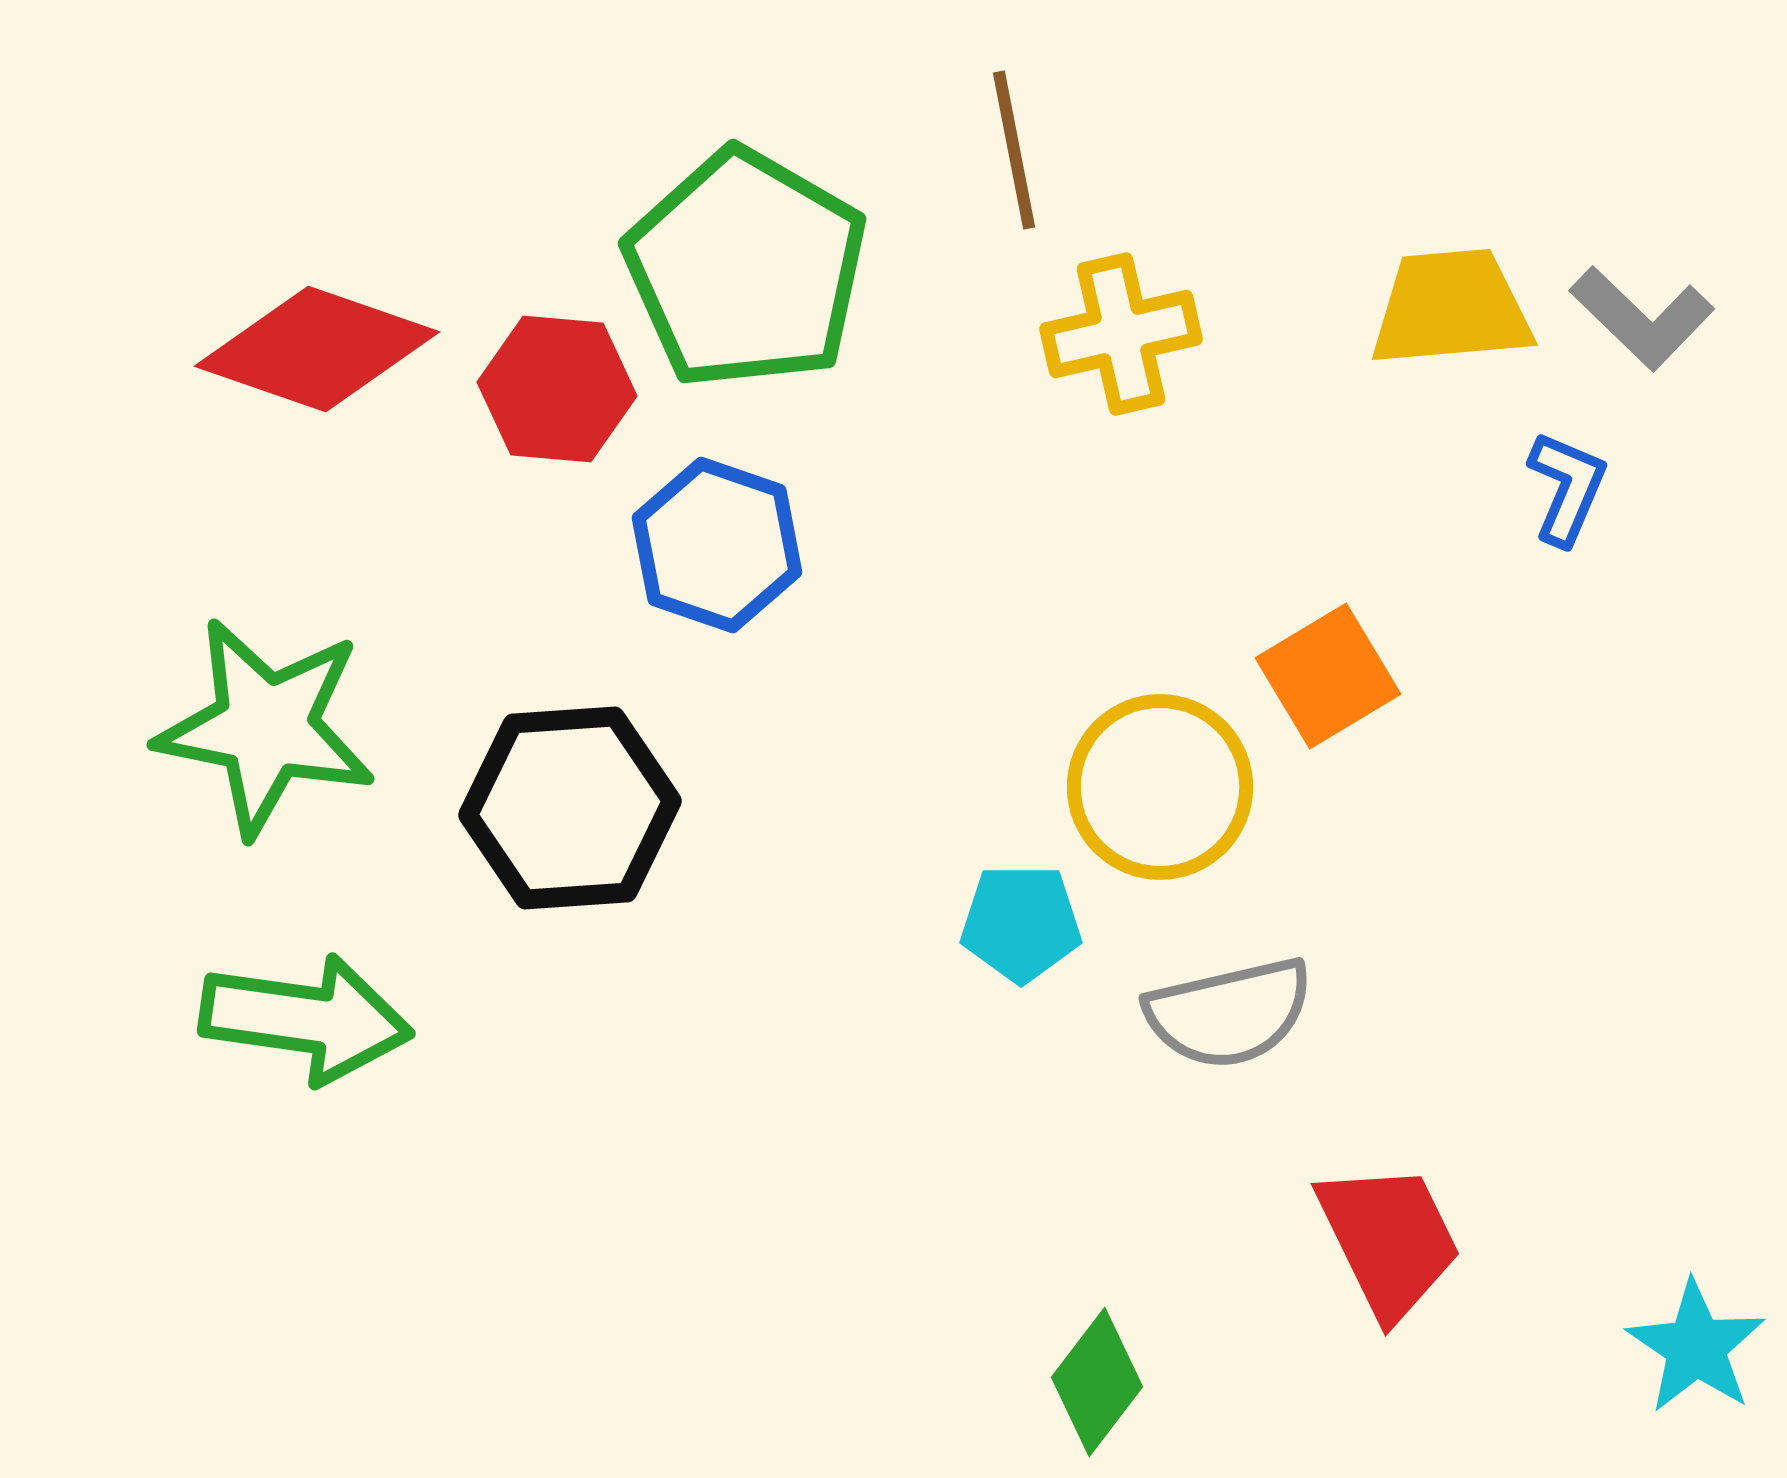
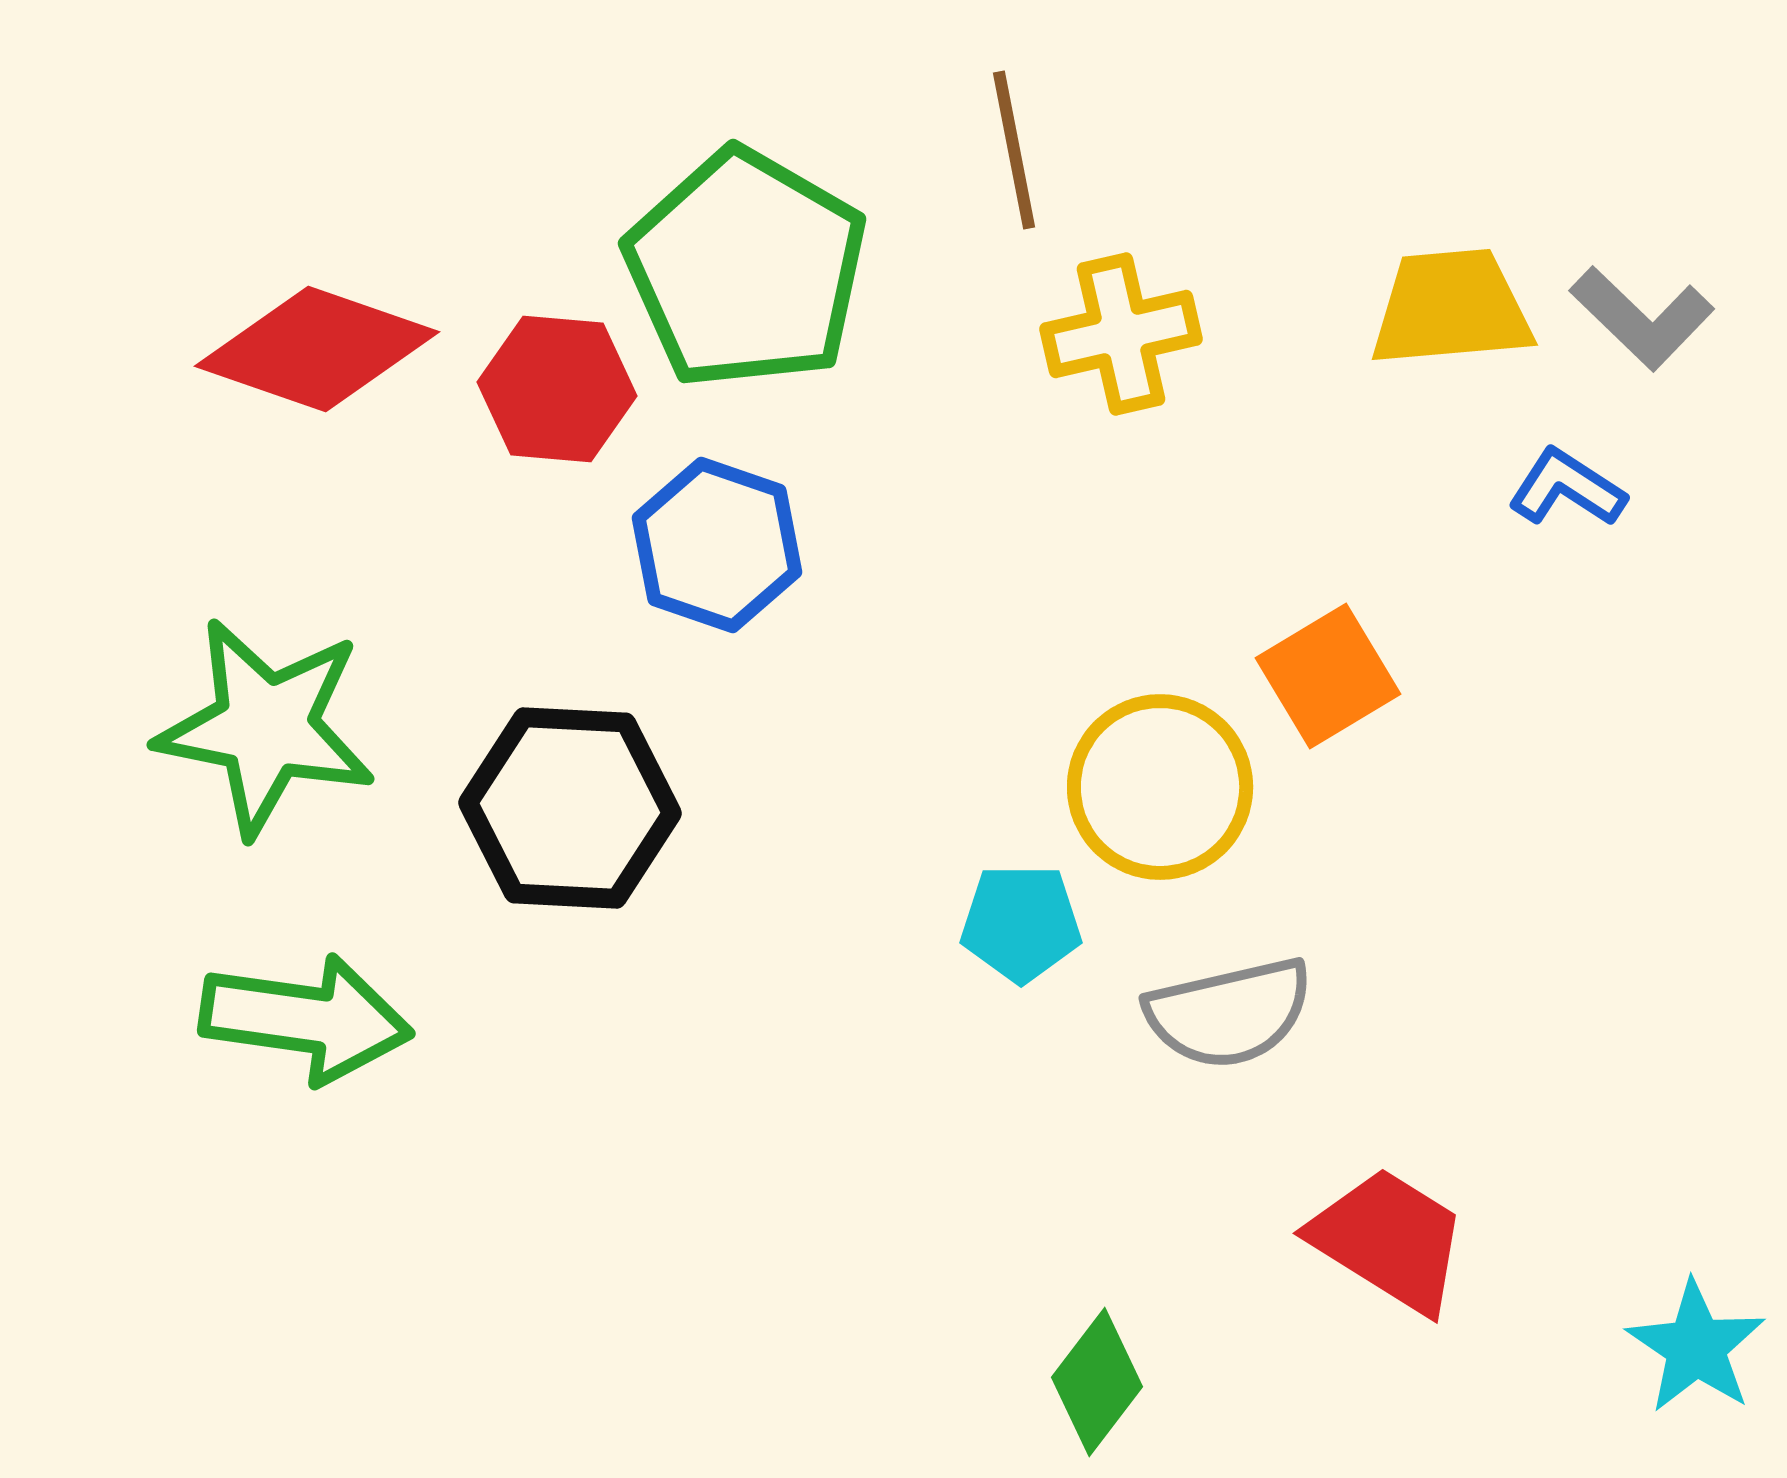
blue L-shape: rotated 80 degrees counterclockwise
black hexagon: rotated 7 degrees clockwise
red trapezoid: rotated 32 degrees counterclockwise
